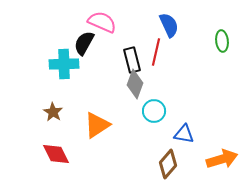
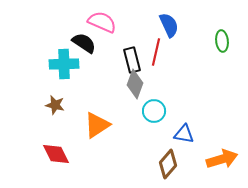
black semicircle: rotated 95 degrees clockwise
brown star: moved 2 px right, 7 px up; rotated 18 degrees counterclockwise
